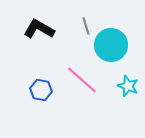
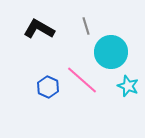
cyan circle: moved 7 px down
blue hexagon: moved 7 px right, 3 px up; rotated 15 degrees clockwise
